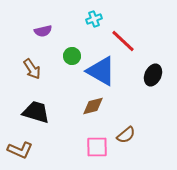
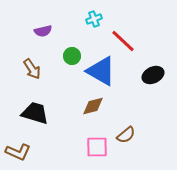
black ellipse: rotated 40 degrees clockwise
black trapezoid: moved 1 px left, 1 px down
brown L-shape: moved 2 px left, 2 px down
